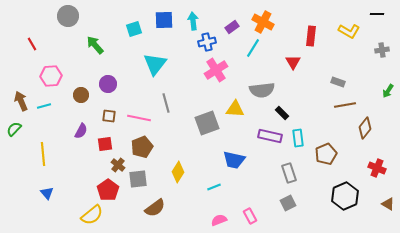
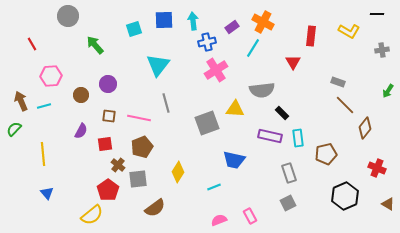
cyan triangle at (155, 64): moved 3 px right, 1 px down
brown line at (345, 105): rotated 55 degrees clockwise
brown pentagon at (326, 154): rotated 10 degrees clockwise
